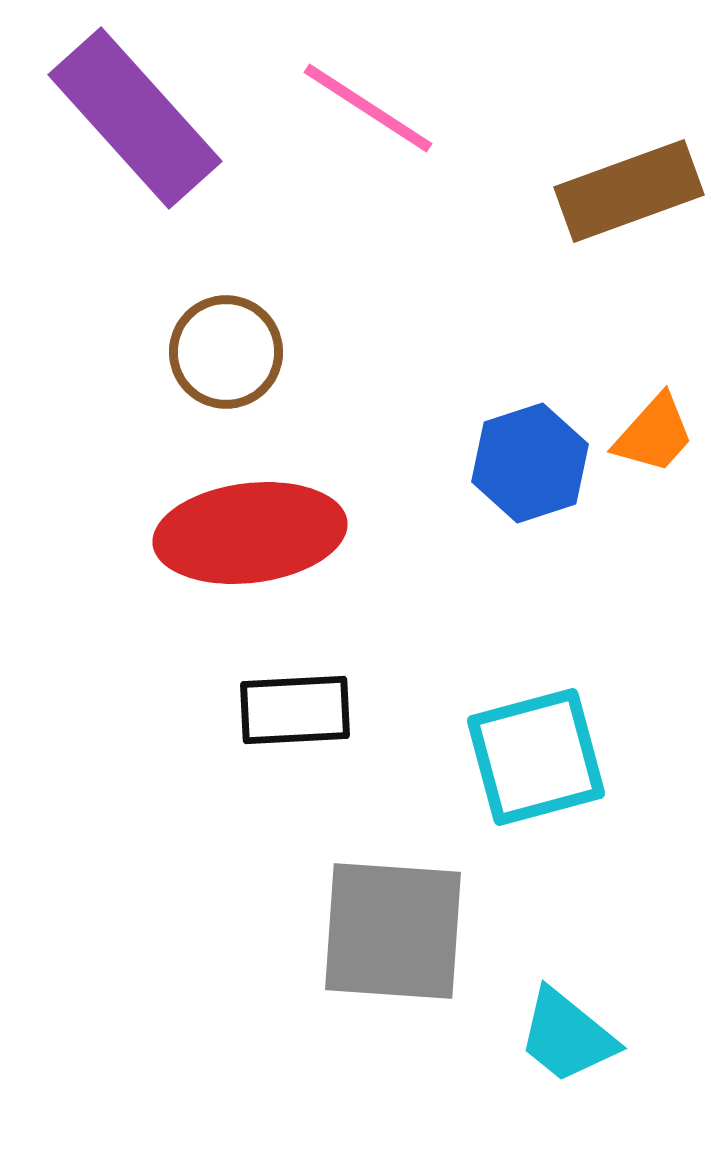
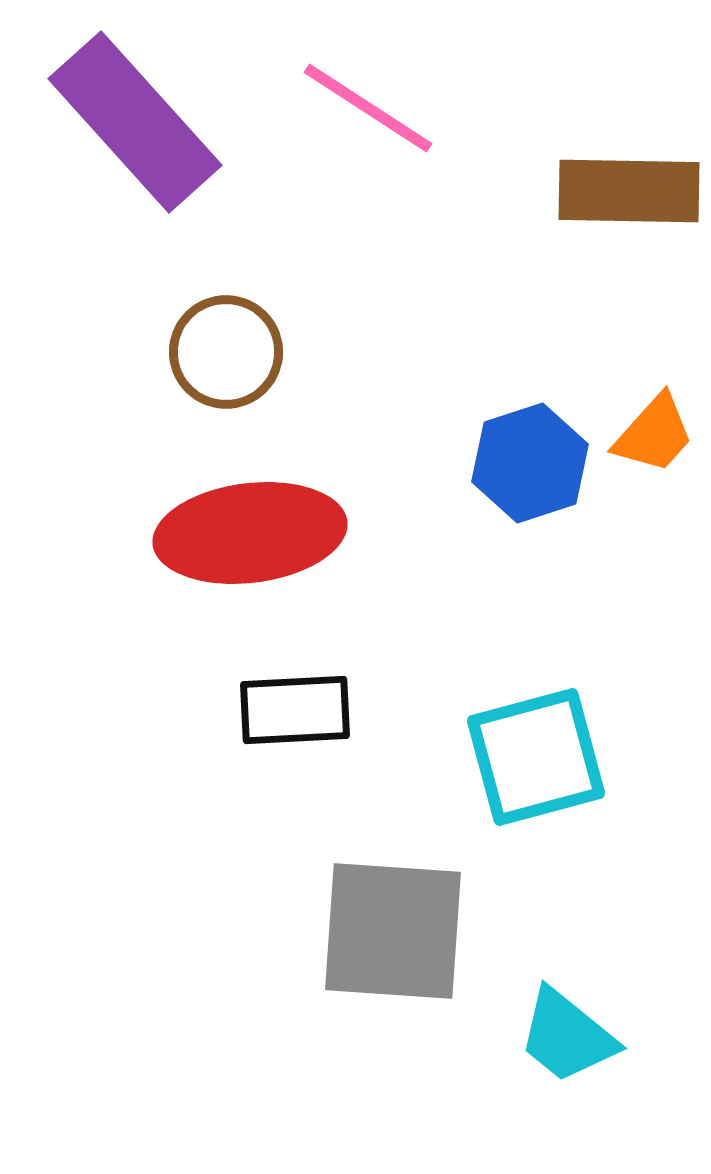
purple rectangle: moved 4 px down
brown rectangle: rotated 21 degrees clockwise
